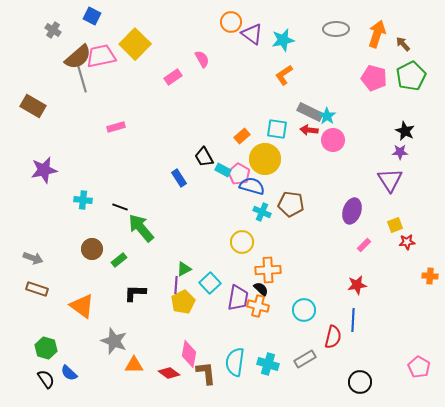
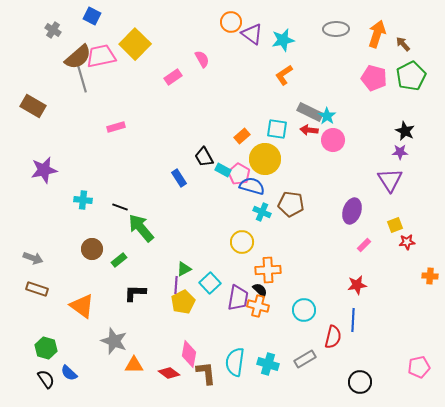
black semicircle at (261, 289): moved 1 px left, 1 px down
pink pentagon at (419, 367): rotated 30 degrees clockwise
